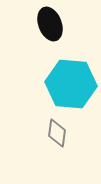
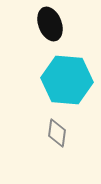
cyan hexagon: moved 4 px left, 4 px up
